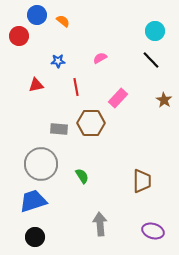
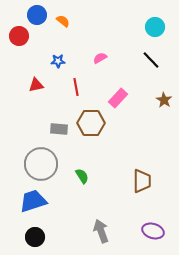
cyan circle: moved 4 px up
gray arrow: moved 1 px right, 7 px down; rotated 15 degrees counterclockwise
